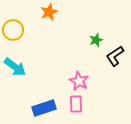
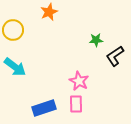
green star: rotated 16 degrees clockwise
